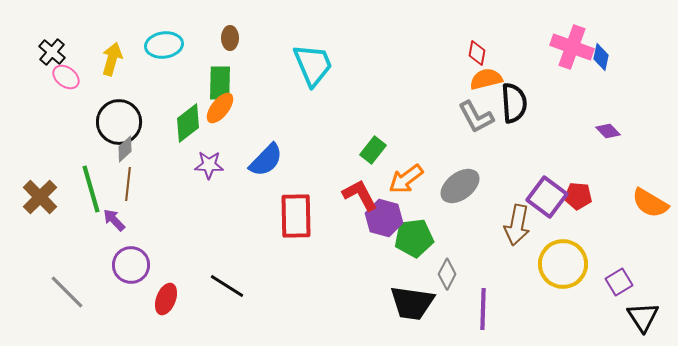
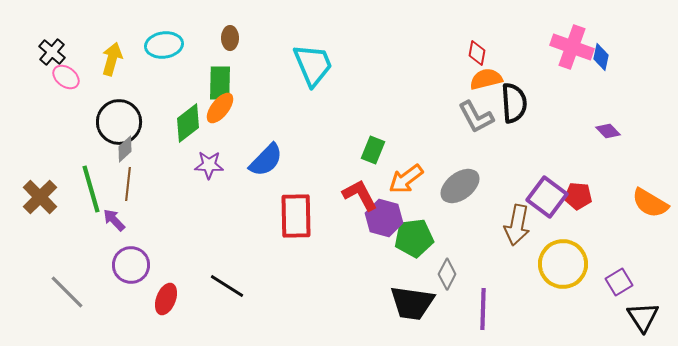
green rectangle at (373, 150): rotated 16 degrees counterclockwise
